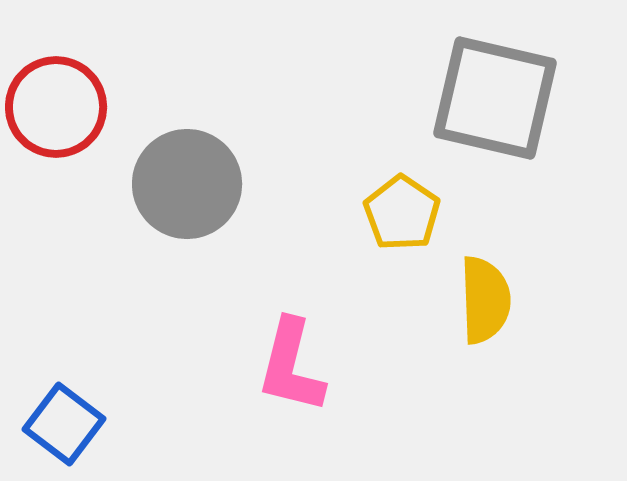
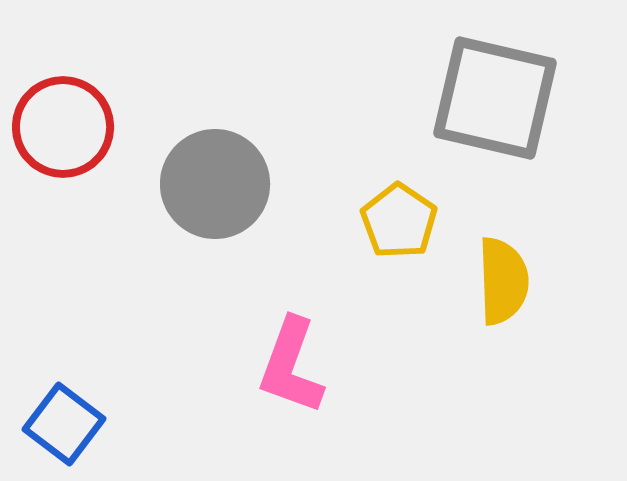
red circle: moved 7 px right, 20 px down
gray circle: moved 28 px right
yellow pentagon: moved 3 px left, 8 px down
yellow semicircle: moved 18 px right, 19 px up
pink L-shape: rotated 6 degrees clockwise
